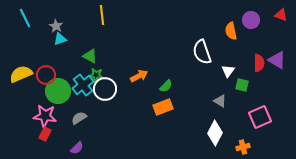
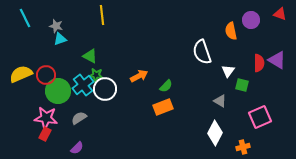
red triangle: moved 1 px left, 1 px up
gray star: rotated 16 degrees counterclockwise
pink star: moved 1 px right, 2 px down
